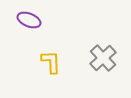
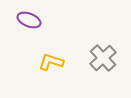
yellow L-shape: rotated 70 degrees counterclockwise
